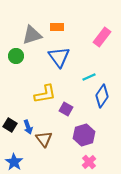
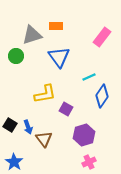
orange rectangle: moved 1 px left, 1 px up
pink cross: rotated 16 degrees clockwise
